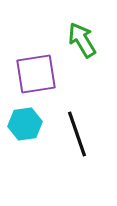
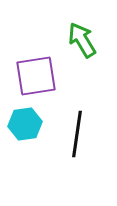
purple square: moved 2 px down
black line: rotated 27 degrees clockwise
